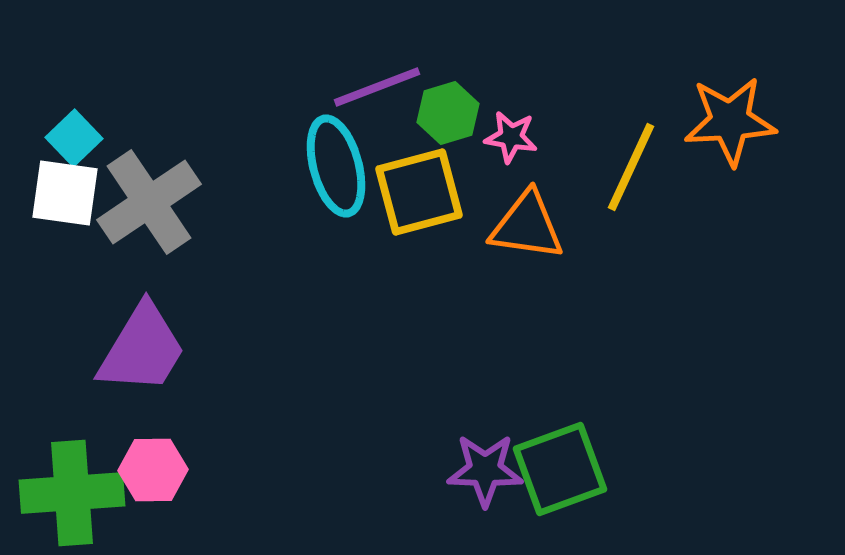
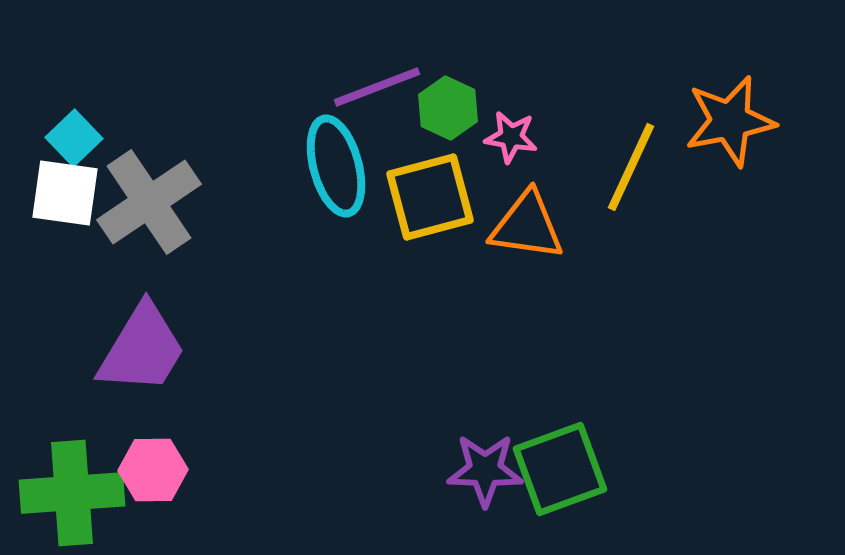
green hexagon: moved 5 px up; rotated 18 degrees counterclockwise
orange star: rotated 8 degrees counterclockwise
yellow square: moved 11 px right, 5 px down
